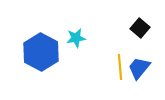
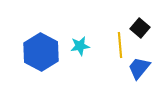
cyan star: moved 4 px right, 8 px down
yellow line: moved 22 px up
